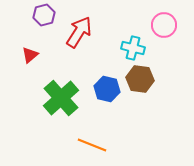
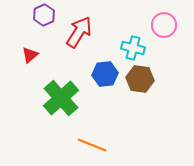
purple hexagon: rotated 10 degrees counterclockwise
blue hexagon: moved 2 px left, 15 px up; rotated 20 degrees counterclockwise
